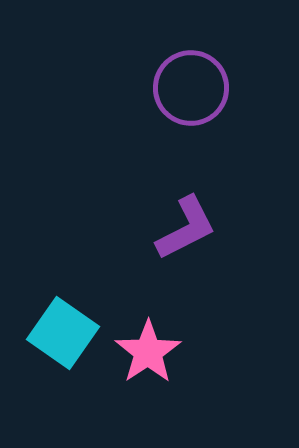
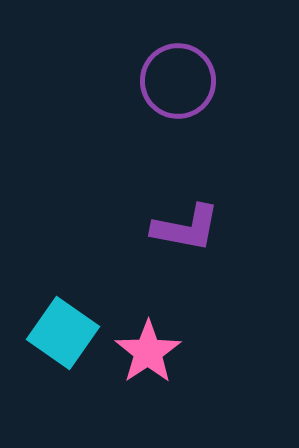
purple circle: moved 13 px left, 7 px up
purple L-shape: rotated 38 degrees clockwise
